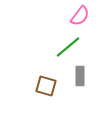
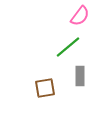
brown square: moved 1 px left, 2 px down; rotated 25 degrees counterclockwise
